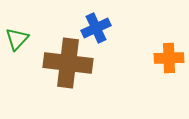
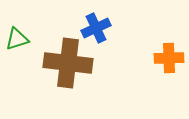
green triangle: rotated 30 degrees clockwise
